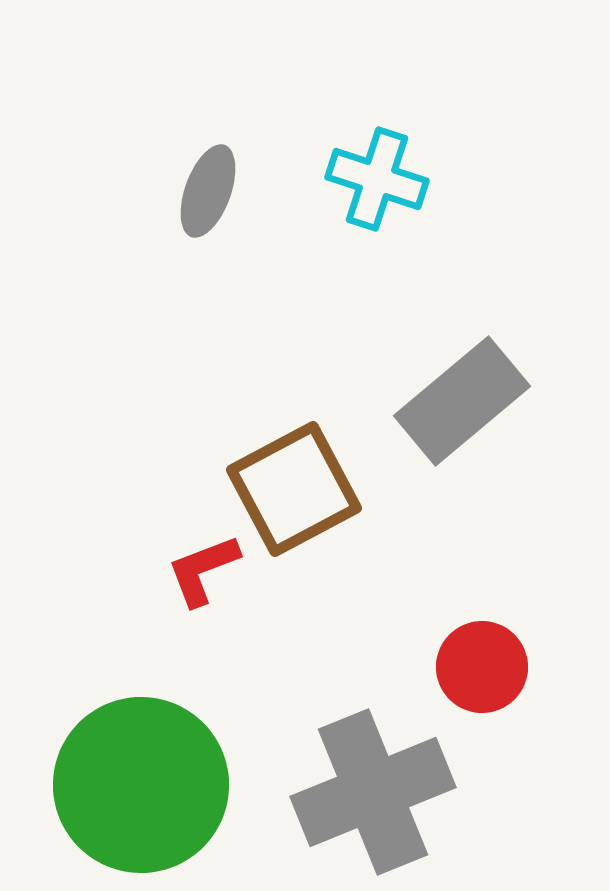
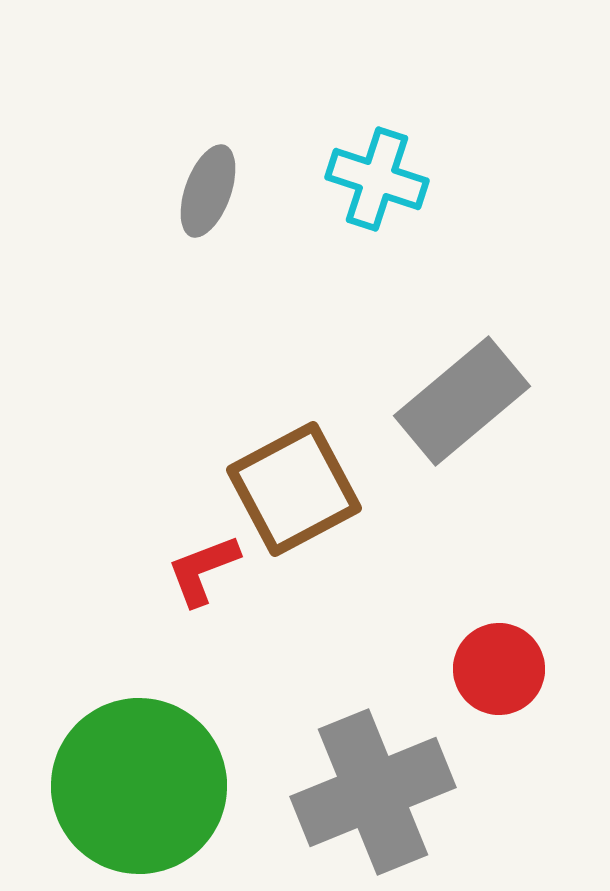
red circle: moved 17 px right, 2 px down
green circle: moved 2 px left, 1 px down
